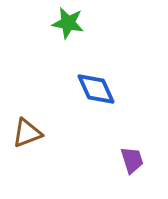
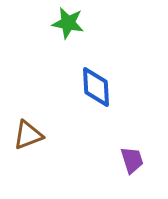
blue diamond: moved 2 px up; rotated 21 degrees clockwise
brown triangle: moved 1 px right, 2 px down
